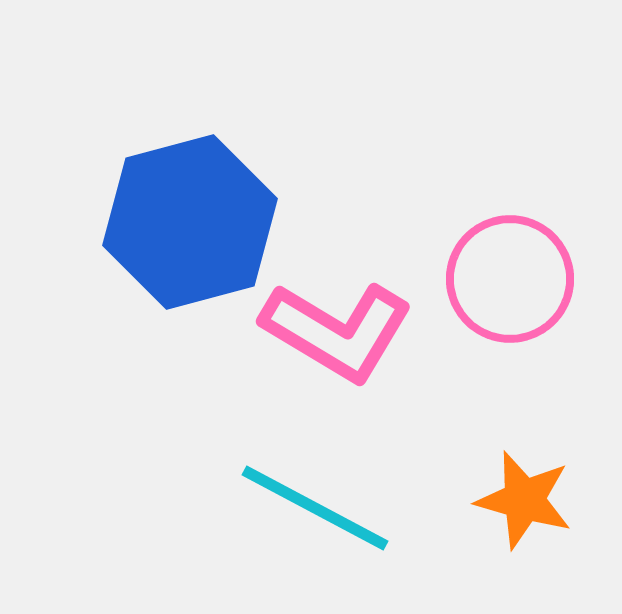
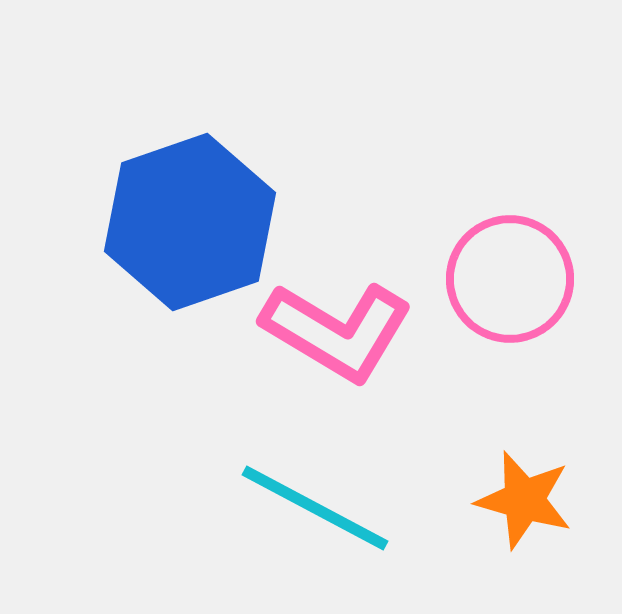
blue hexagon: rotated 4 degrees counterclockwise
